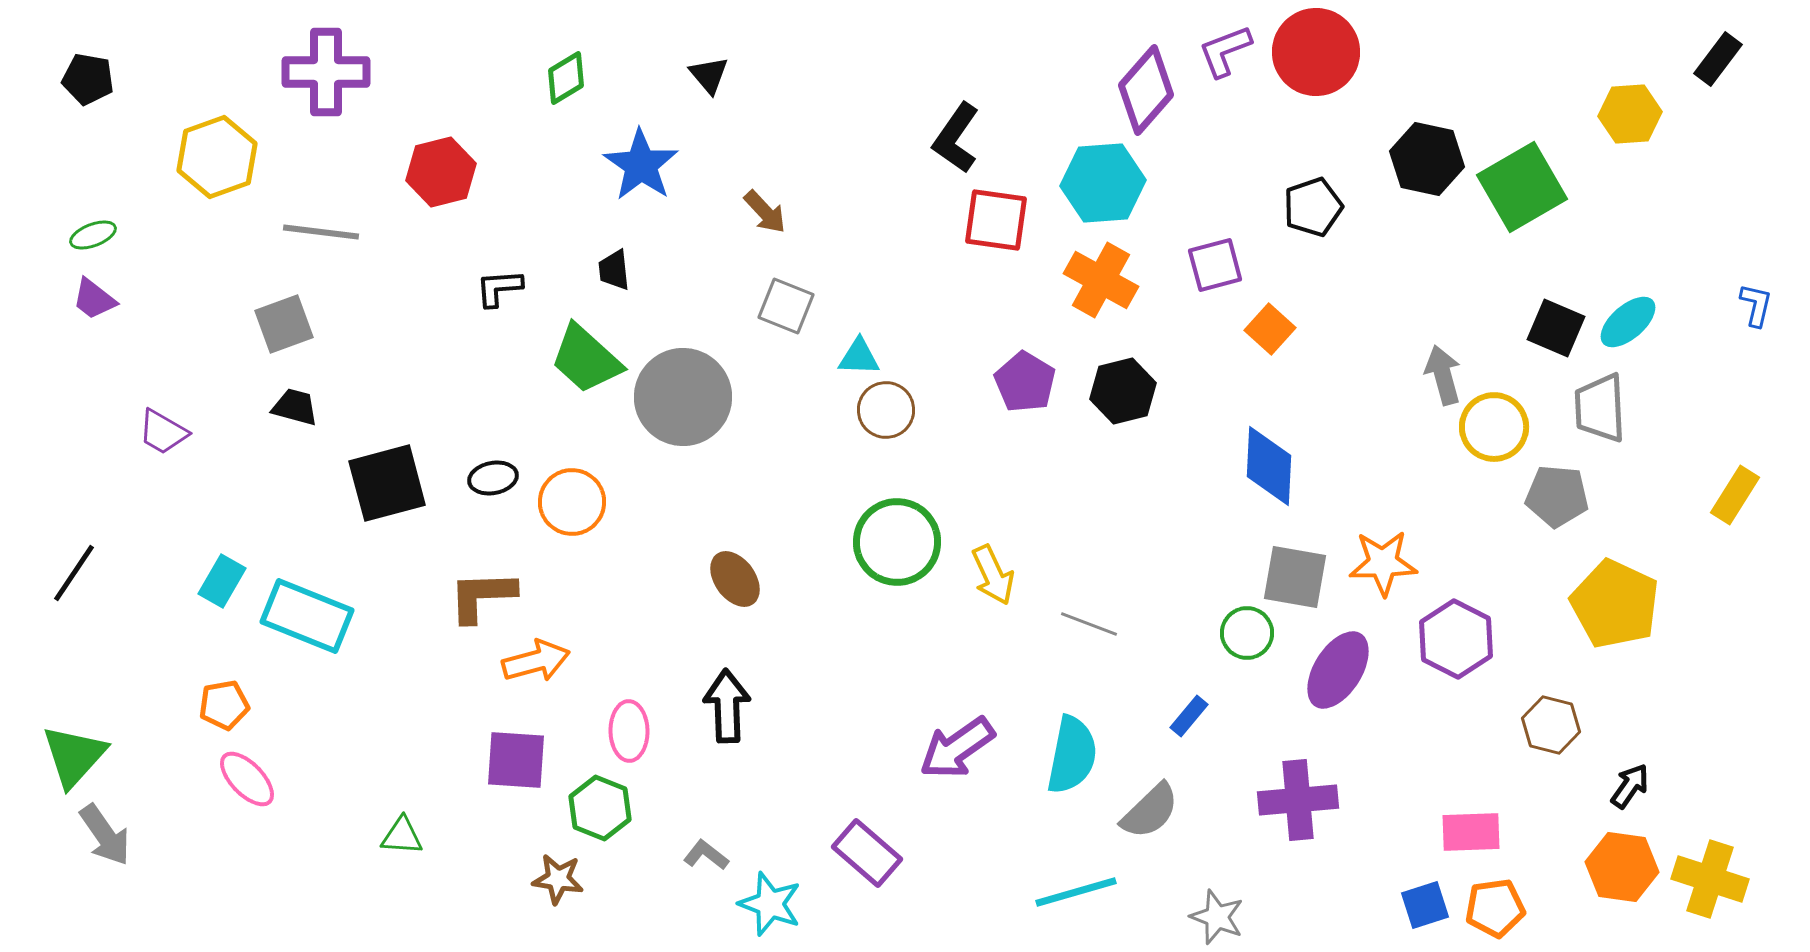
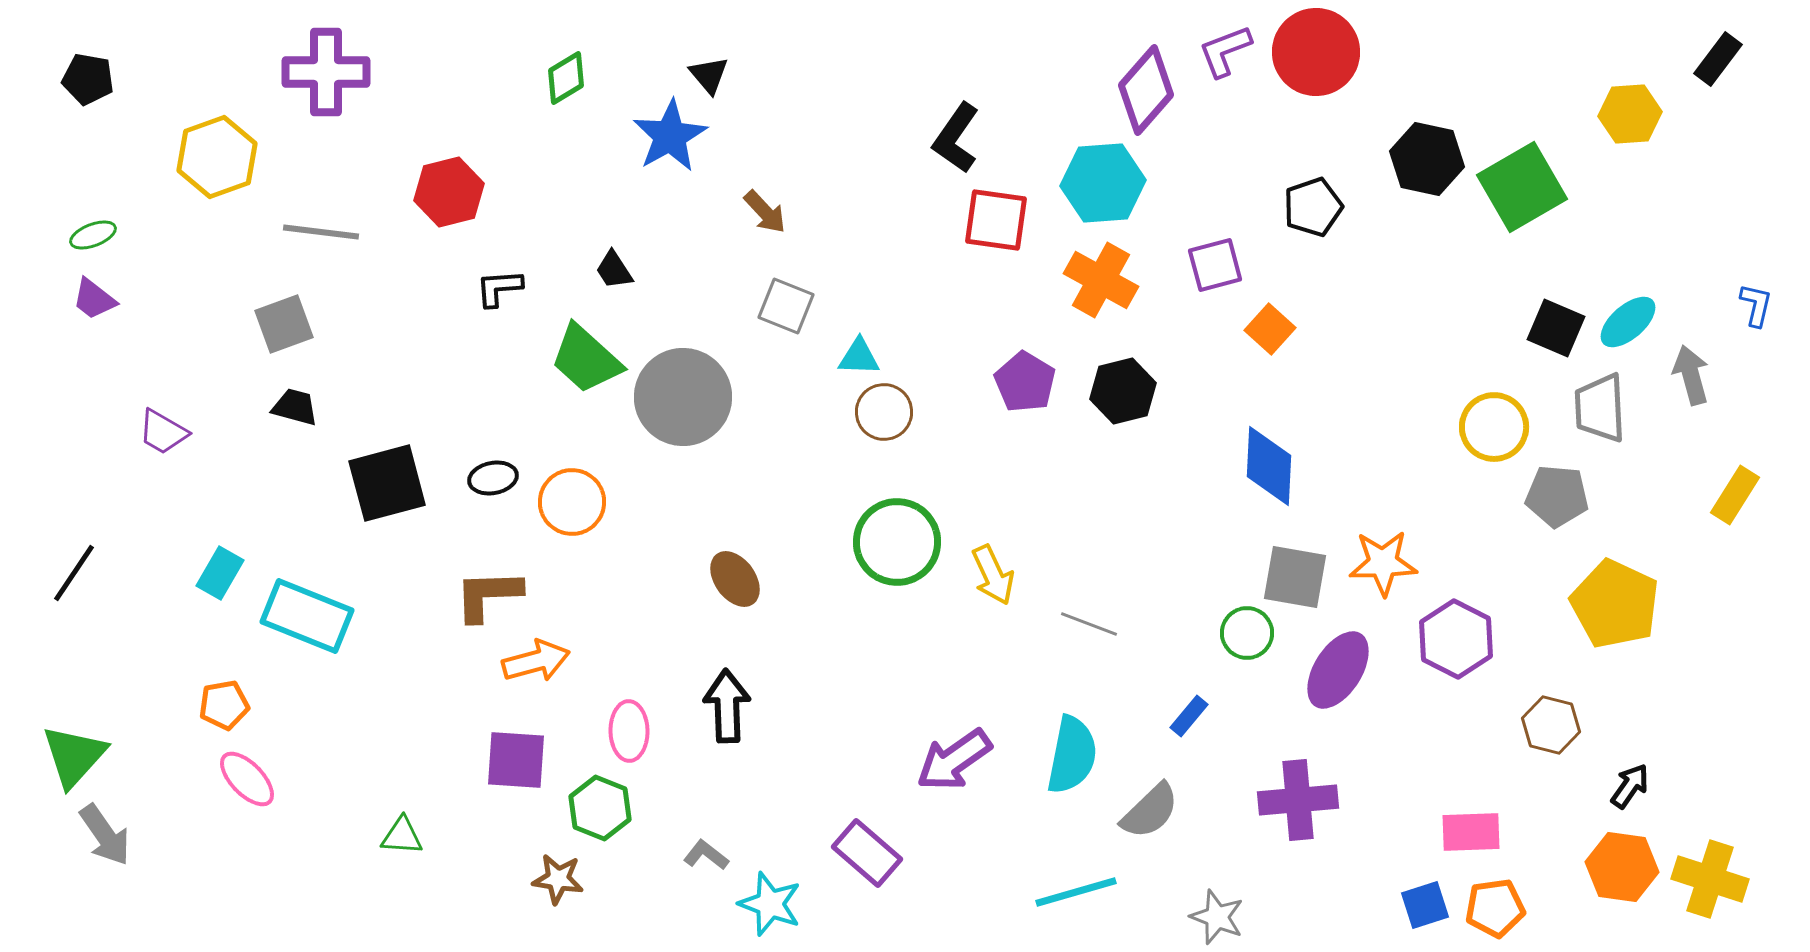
blue star at (641, 165): moved 29 px right, 29 px up; rotated 8 degrees clockwise
red hexagon at (441, 172): moved 8 px right, 20 px down
black trapezoid at (614, 270): rotated 27 degrees counterclockwise
gray arrow at (1443, 375): moved 248 px right
brown circle at (886, 410): moved 2 px left, 2 px down
cyan rectangle at (222, 581): moved 2 px left, 8 px up
brown L-shape at (482, 596): moved 6 px right, 1 px up
purple arrow at (957, 748): moved 3 px left, 12 px down
